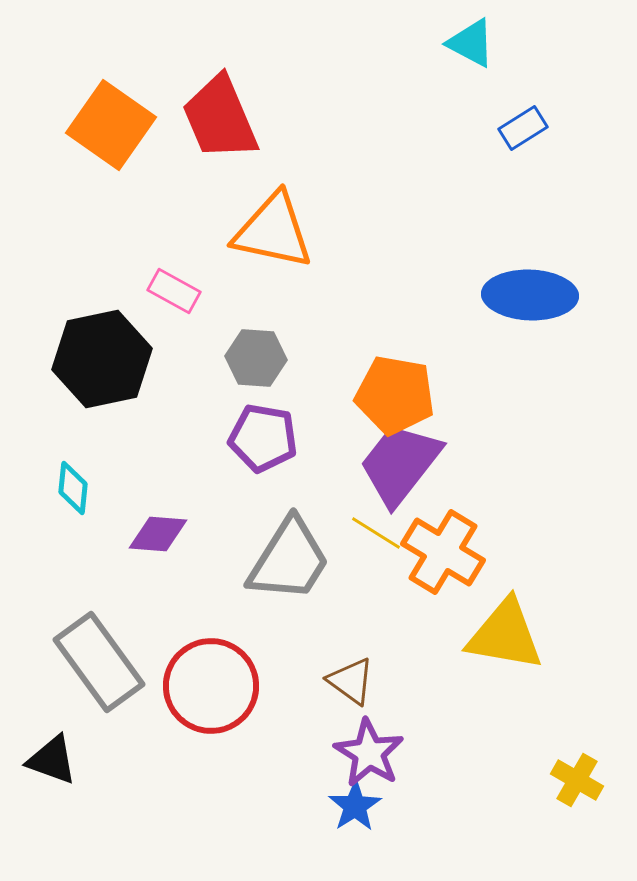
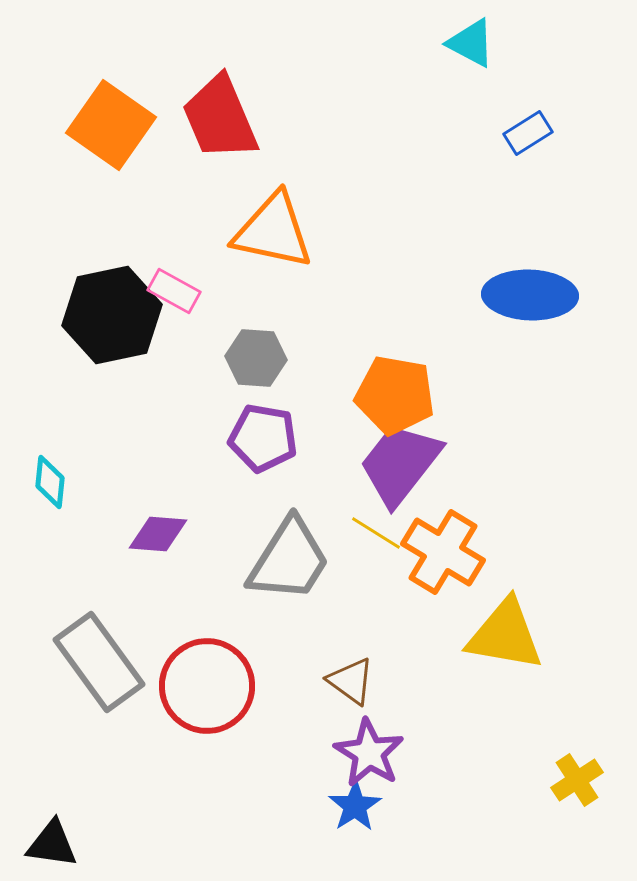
blue rectangle: moved 5 px right, 5 px down
black hexagon: moved 10 px right, 44 px up
cyan diamond: moved 23 px left, 6 px up
red circle: moved 4 px left
black triangle: moved 84 px down; rotated 12 degrees counterclockwise
yellow cross: rotated 27 degrees clockwise
